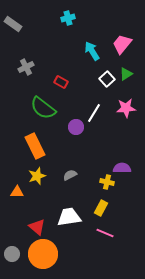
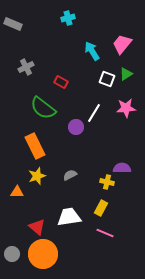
gray rectangle: rotated 12 degrees counterclockwise
white square: rotated 28 degrees counterclockwise
